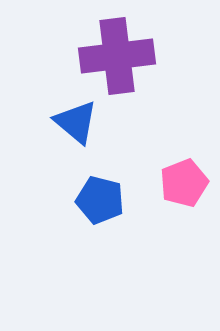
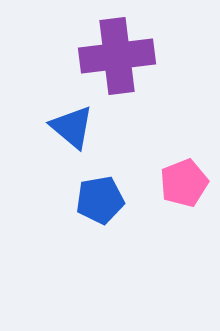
blue triangle: moved 4 px left, 5 px down
blue pentagon: rotated 24 degrees counterclockwise
